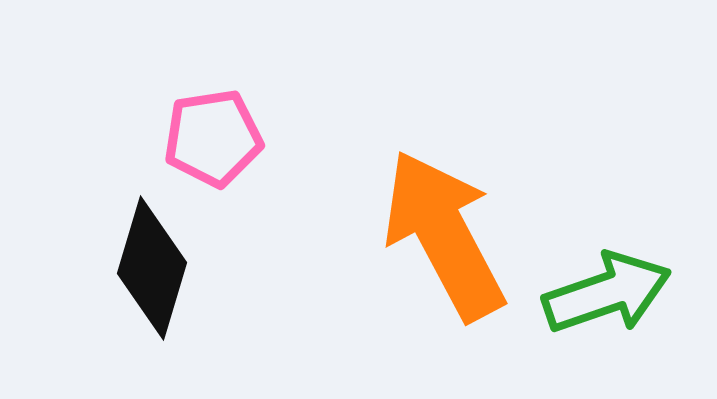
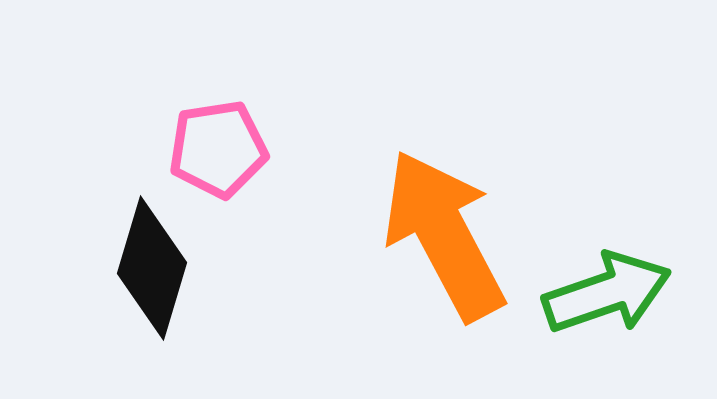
pink pentagon: moved 5 px right, 11 px down
